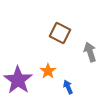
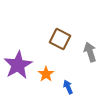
brown square: moved 6 px down
orange star: moved 2 px left, 3 px down
purple star: moved 15 px up; rotated 8 degrees clockwise
